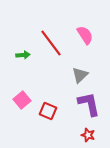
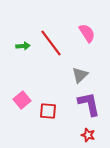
pink semicircle: moved 2 px right, 2 px up
green arrow: moved 9 px up
red square: rotated 18 degrees counterclockwise
